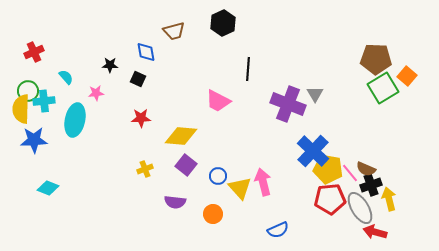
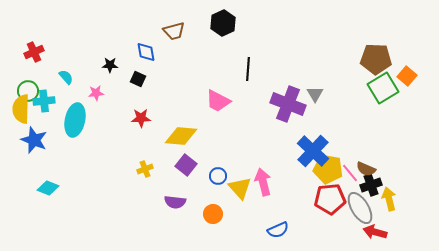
blue star: rotated 24 degrees clockwise
